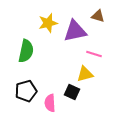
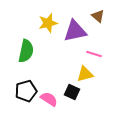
brown triangle: rotated 24 degrees clockwise
pink semicircle: moved 1 px left, 4 px up; rotated 126 degrees clockwise
